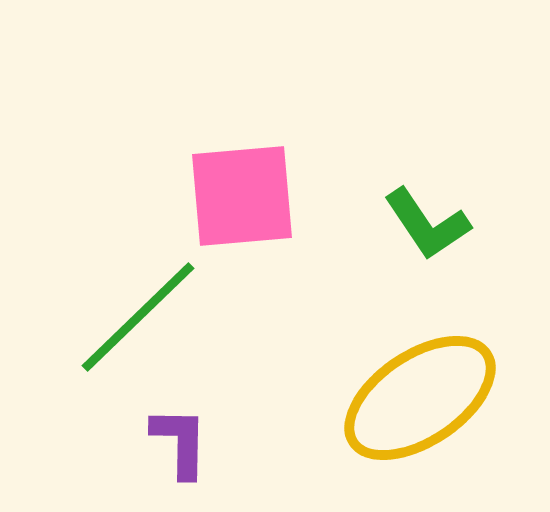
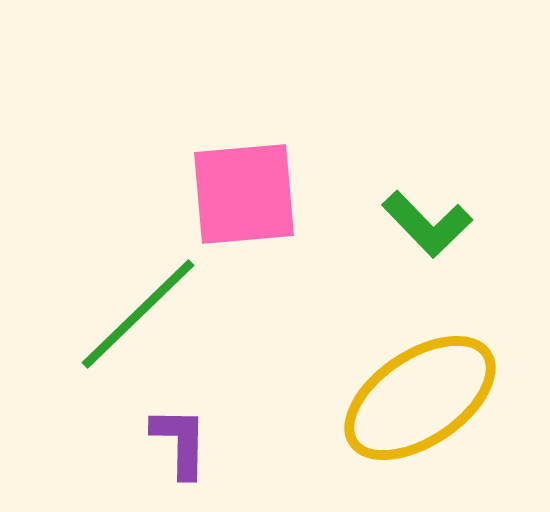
pink square: moved 2 px right, 2 px up
green L-shape: rotated 10 degrees counterclockwise
green line: moved 3 px up
